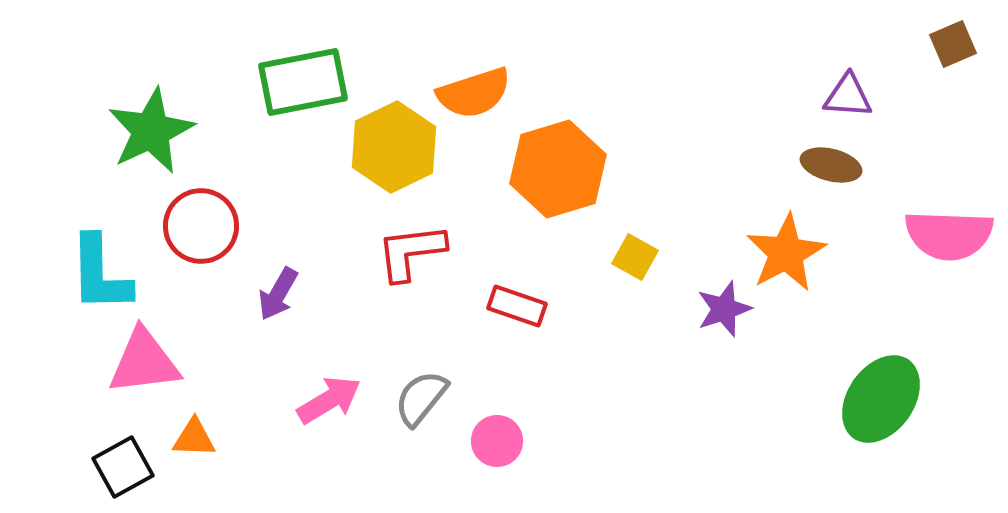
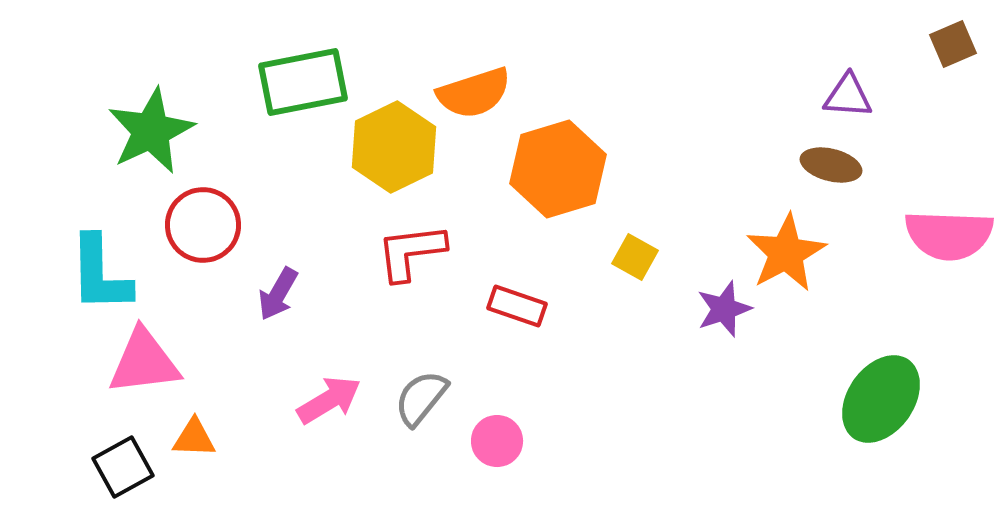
red circle: moved 2 px right, 1 px up
